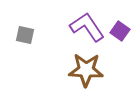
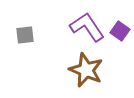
gray square: rotated 18 degrees counterclockwise
brown star: rotated 20 degrees clockwise
